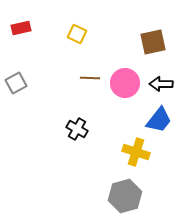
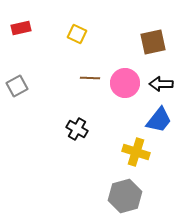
gray square: moved 1 px right, 3 px down
